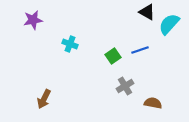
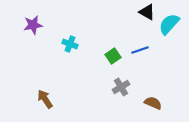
purple star: moved 5 px down
gray cross: moved 4 px left, 1 px down
brown arrow: moved 1 px right; rotated 120 degrees clockwise
brown semicircle: rotated 12 degrees clockwise
